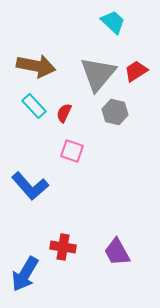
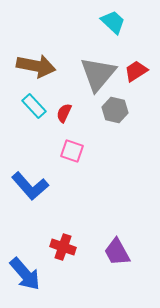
gray hexagon: moved 2 px up
red cross: rotated 10 degrees clockwise
blue arrow: rotated 72 degrees counterclockwise
